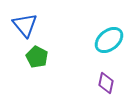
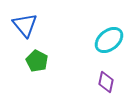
green pentagon: moved 4 px down
purple diamond: moved 1 px up
